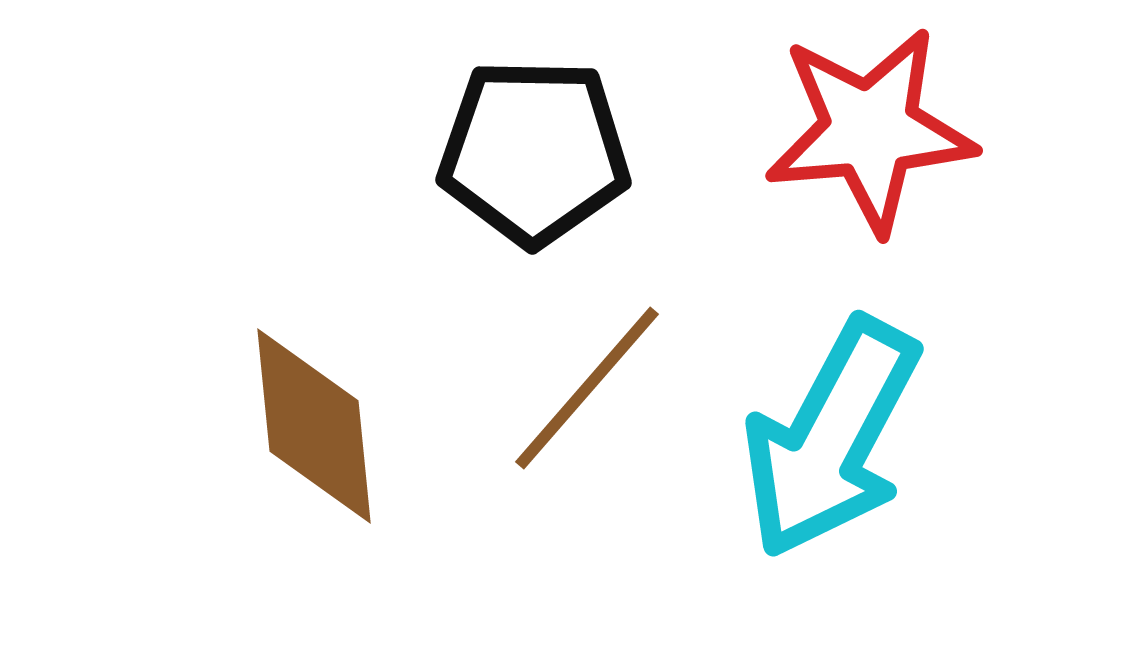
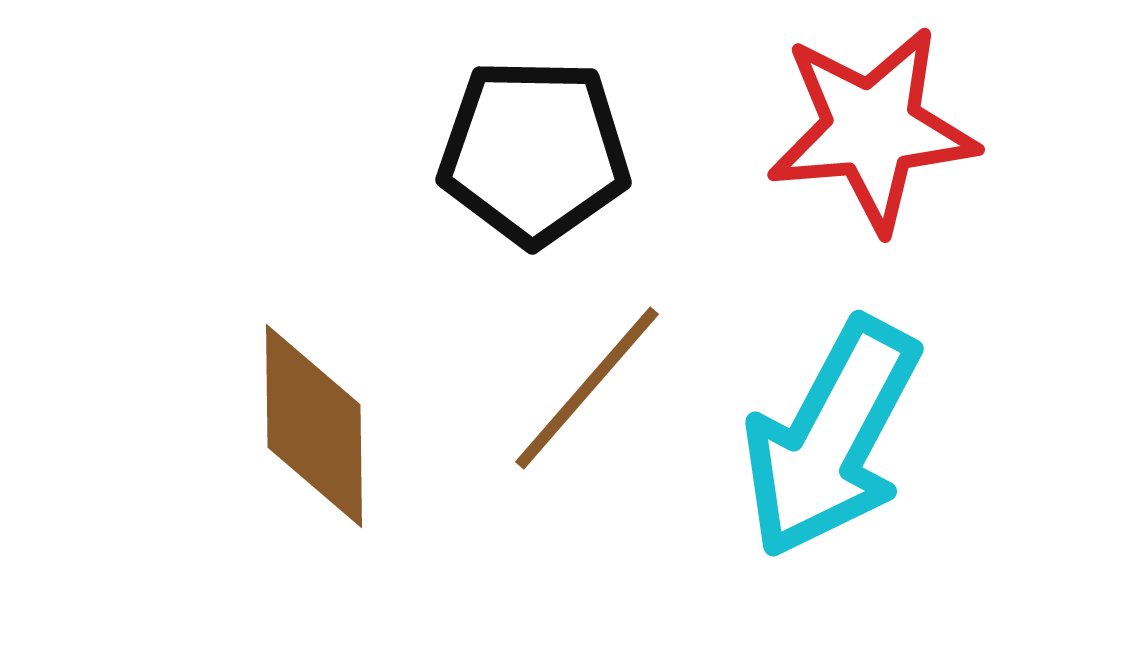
red star: moved 2 px right, 1 px up
brown diamond: rotated 5 degrees clockwise
